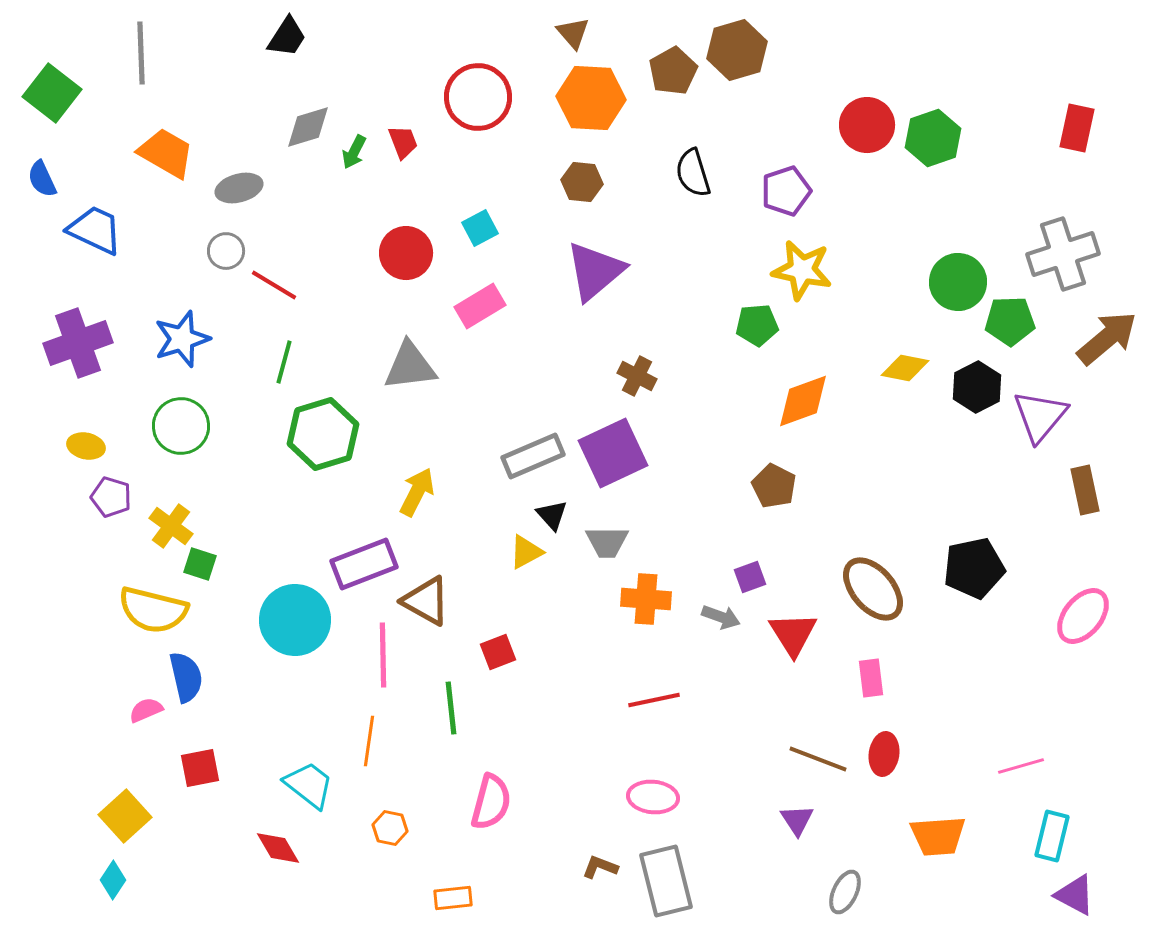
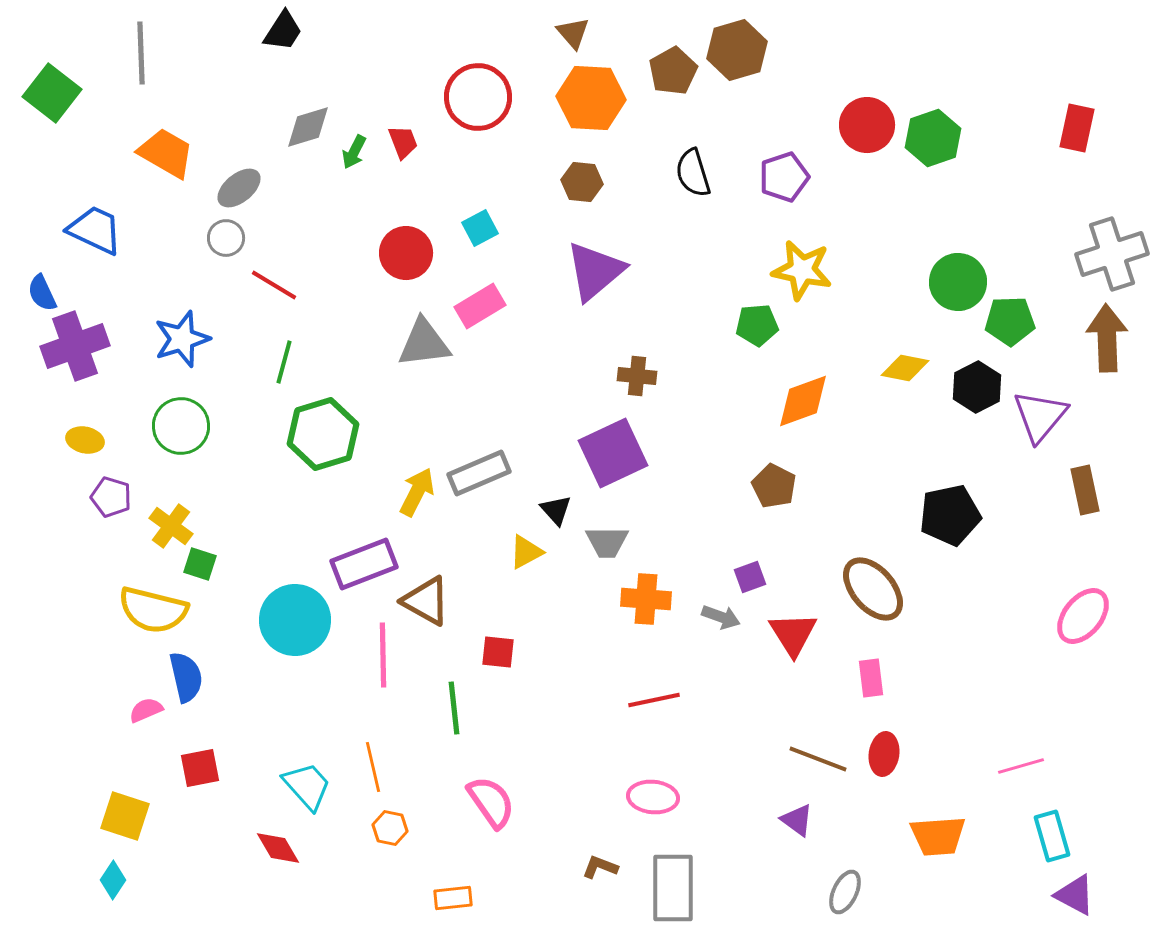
black trapezoid at (287, 37): moved 4 px left, 6 px up
blue semicircle at (42, 179): moved 114 px down
gray ellipse at (239, 188): rotated 24 degrees counterclockwise
purple pentagon at (786, 191): moved 2 px left, 14 px up
gray circle at (226, 251): moved 13 px up
gray cross at (1063, 254): moved 49 px right
brown arrow at (1107, 338): rotated 52 degrees counterclockwise
purple cross at (78, 343): moved 3 px left, 3 px down
gray triangle at (410, 366): moved 14 px right, 23 px up
brown cross at (637, 376): rotated 21 degrees counterclockwise
yellow ellipse at (86, 446): moved 1 px left, 6 px up
gray rectangle at (533, 456): moved 54 px left, 17 px down
black triangle at (552, 515): moved 4 px right, 5 px up
black pentagon at (974, 568): moved 24 px left, 53 px up
red square at (498, 652): rotated 27 degrees clockwise
green line at (451, 708): moved 3 px right
orange line at (369, 741): moved 4 px right, 26 px down; rotated 21 degrees counterclockwise
cyan trapezoid at (309, 785): moved 2 px left, 1 px down; rotated 10 degrees clockwise
pink semicircle at (491, 802): rotated 50 degrees counterclockwise
yellow square at (125, 816): rotated 30 degrees counterclockwise
purple triangle at (797, 820): rotated 21 degrees counterclockwise
cyan rectangle at (1052, 836): rotated 30 degrees counterclockwise
gray rectangle at (666, 881): moved 7 px right, 7 px down; rotated 14 degrees clockwise
